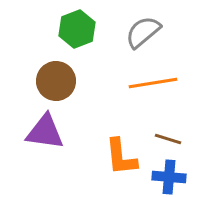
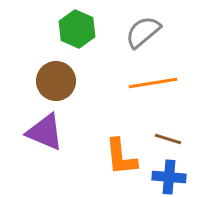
green hexagon: rotated 15 degrees counterclockwise
purple triangle: rotated 15 degrees clockwise
